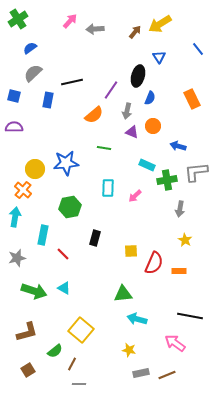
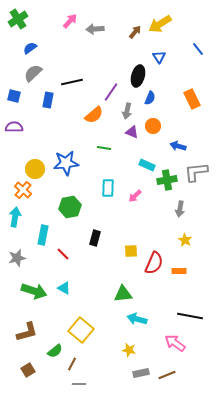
purple line at (111, 90): moved 2 px down
